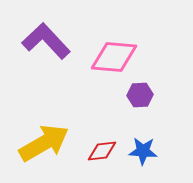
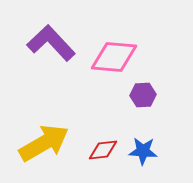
purple L-shape: moved 5 px right, 2 px down
purple hexagon: moved 3 px right
red diamond: moved 1 px right, 1 px up
